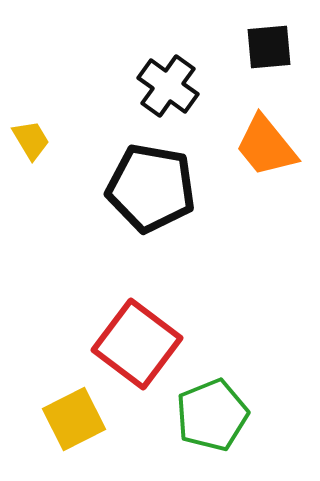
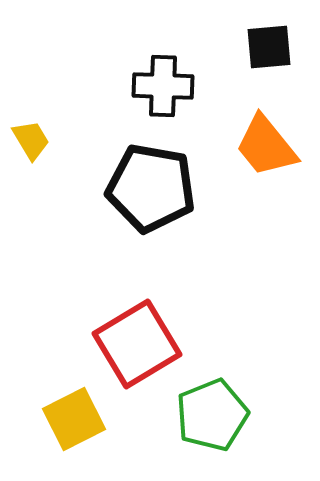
black cross: moved 5 px left; rotated 34 degrees counterclockwise
red square: rotated 22 degrees clockwise
